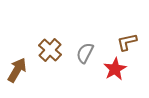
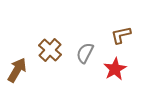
brown L-shape: moved 6 px left, 7 px up
